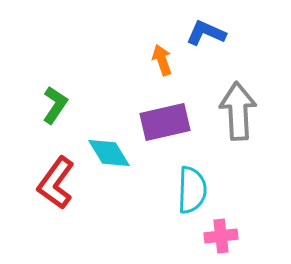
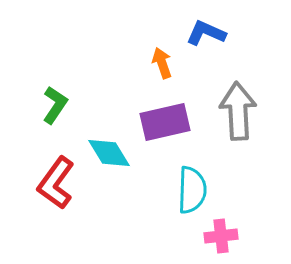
orange arrow: moved 3 px down
